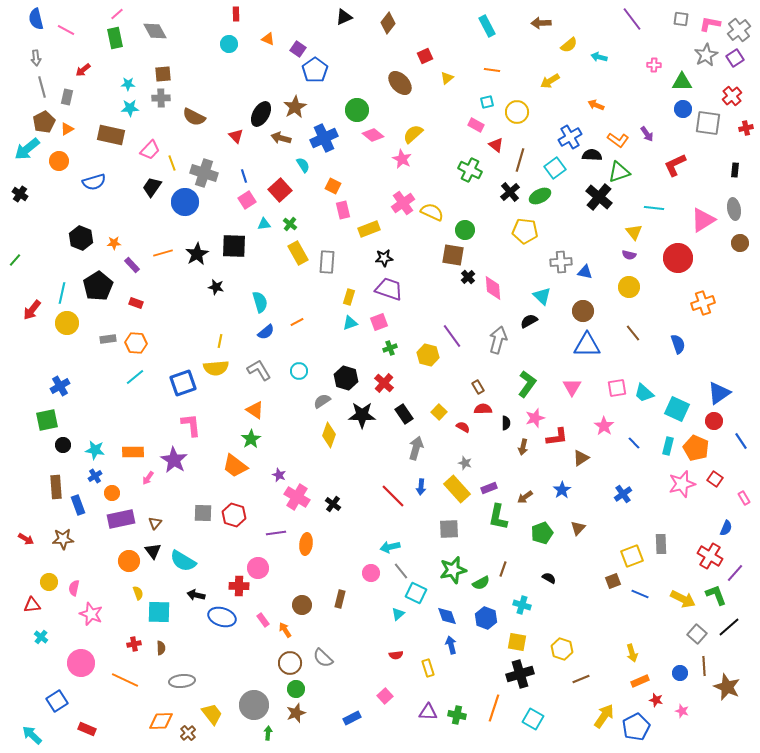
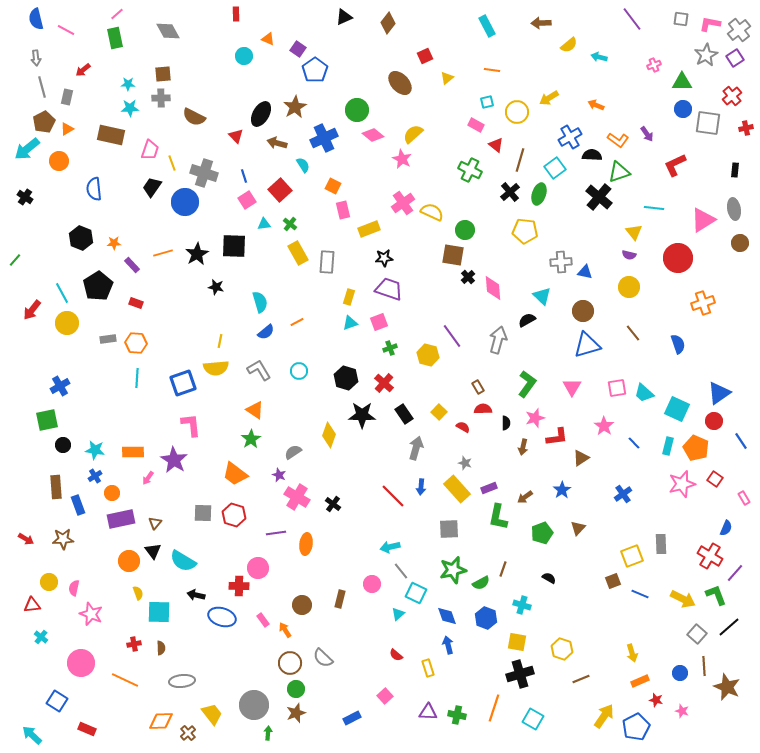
gray diamond at (155, 31): moved 13 px right
cyan circle at (229, 44): moved 15 px right, 12 px down
pink cross at (654, 65): rotated 24 degrees counterclockwise
yellow arrow at (550, 81): moved 1 px left, 17 px down
brown arrow at (281, 138): moved 4 px left, 5 px down
pink trapezoid at (150, 150): rotated 25 degrees counterclockwise
blue semicircle at (94, 182): moved 7 px down; rotated 100 degrees clockwise
black cross at (20, 194): moved 5 px right, 3 px down
green ellipse at (540, 196): moved 1 px left, 2 px up; rotated 45 degrees counterclockwise
cyan line at (62, 293): rotated 40 degrees counterclockwise
black semicircle at (529, 321): moved 2 px left, 1 px up
blue triangle at (587, 345): rotated 16 degrees counterclockwise
cyan line at (135, 377): moved 2 px right, 1 px down; rotated 48 degrees counterclockwise
gray semicircle at (322, 401): moved 29 px left, 51 px down
orange trapezoid at (235, 466): moved 8 px down
pink circle at (371, 573): moved 1 px right, 11 px down
blue arrow at (451, 645): moved 3 px left
red semicircle at (396, 655): rotated 48 degrees clockwise
blue square at (57, 701): rotated 25 degrees counterclockwise
